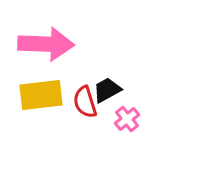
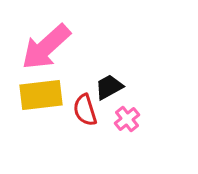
pink arrow: moved 3 px down; rotated 136 degrees clockwise
black trapezoid: moved 2 px right, 3 px up
red semicircle: moved 8 px down
